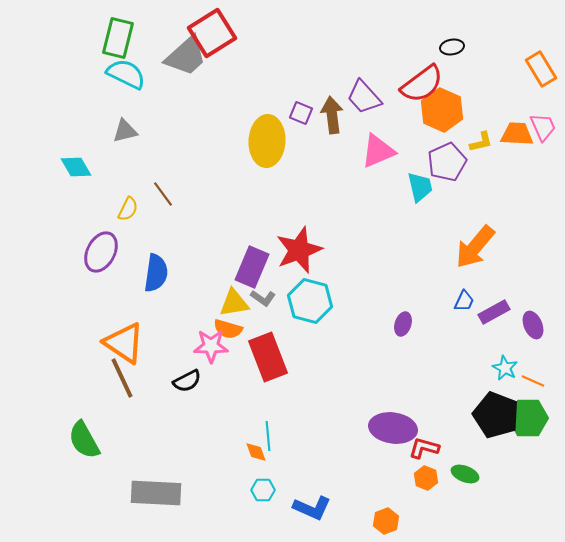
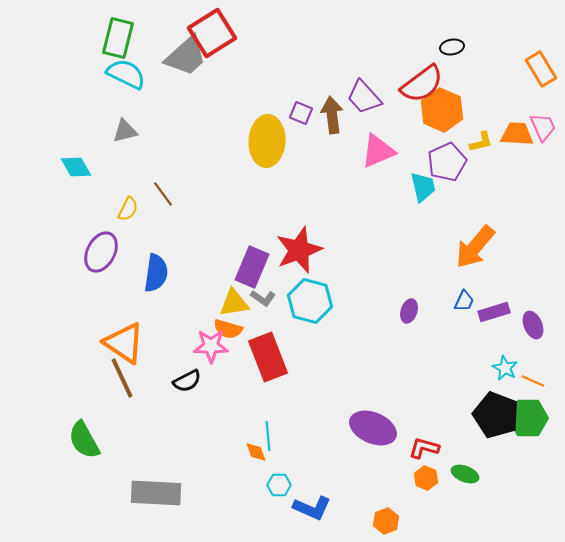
cyan trapezoid at (420, 187): moved 3 px right
purple rectangle at (494, 312): rotated 12 degrees clockwise
purple ellipse at (403, 324): moved 6 px right, 13 px up
purple ellipse at (393, 428): moved 20 px left; rotated 15 degrees clockwise
cyan hexagon at (263, 490): moved 16 px right, 5 px up
